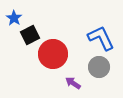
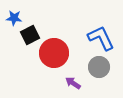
blue star: rotated 28 degrees counterclockwise
red circle: moved 1 px right, 1 px up
